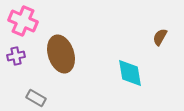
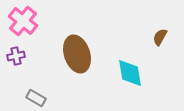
pink cross: rotated 16 degrees clockwise
brown ellipse: moved 16 px right
